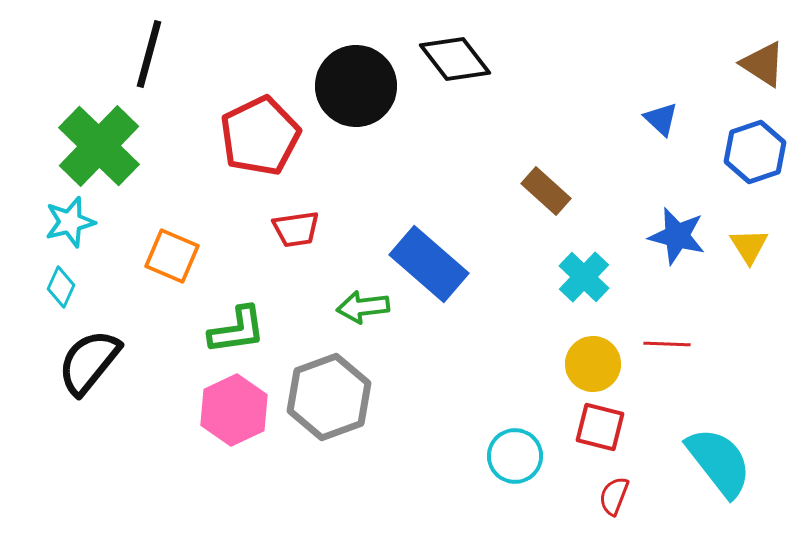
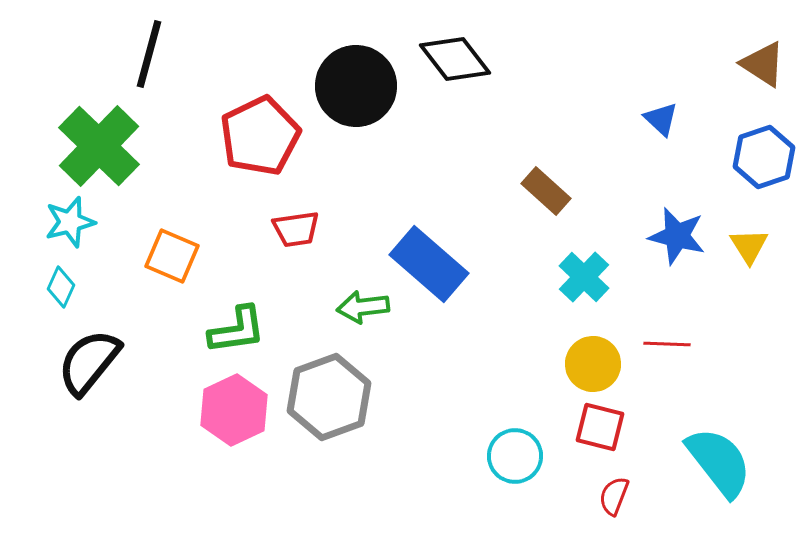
blue hexagon: moved 9 px right, 5 px down
